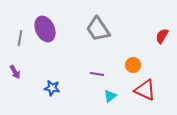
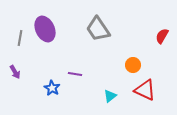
purple line: moved 22 px left
blue star: rotated 21 degrees clockwise
